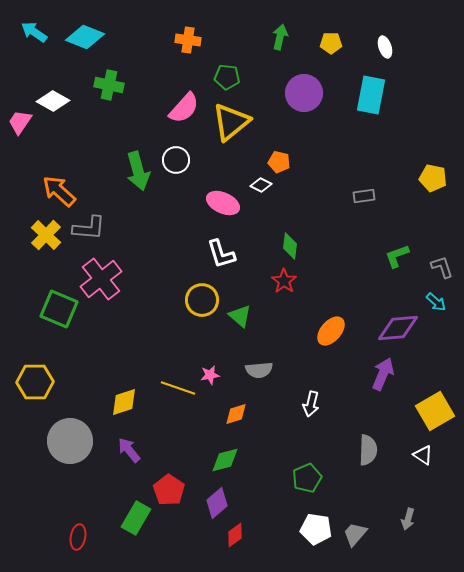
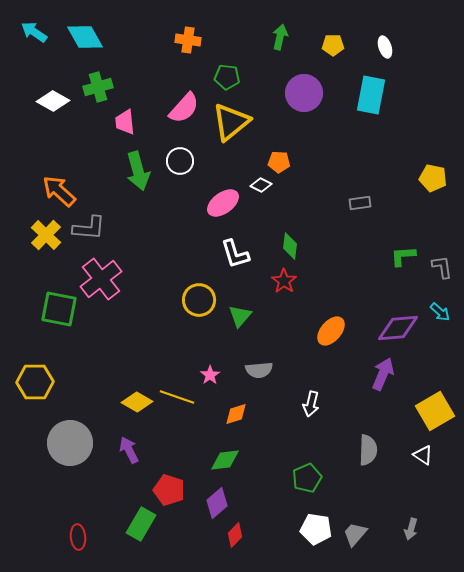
cyan diamond at (85, 37): rotated 39 degrees clockwise
yellow pentagon at (331, 43): moved 2 px right, 2 px down
green cross at (109, 85): moved 11 px left, 2 px down; rotated 28 degrees counterclockwise
pink trapezoid at (20, 122): moved 105 px right; rotated 40 degrees counterclockwise
white circle at (176, 160): moved 4 px right, 1 px down
orange pentagon at (279, 162): rotated 10 degrees counterclockwise
gray rectangle at (364, 196): moved 4 px left, 7 px down
pink ellipse at (223, 203): rotated 60 degrees counterclockwise
white L-shape at (221, 254): moved 14 px right
green L-shape at (397, 256): moved 6 px right; rotated 16 degrees clockwise
gray L-shape at (442, 267): rotated 10 degrees clockwise
yellow circle at (202, 300): moved 3 px left
cyan arrow at (436, 302): moved 4 px right, 10 px down
green square at (59, 309): rotated 12 degrees counterclockwise
green triangle at (240, 316): rotated 30 degrees clockwise
pink star at (210, 375): rotated 24 degrees counterclockwise
yellow line at (178, 388): moved 1 px left, 9 px down
yellow diamond at (124, 402): moved 13 px right; rotated 48 degrees clockwise
gray circle at (70, 441): moved 2 px down
purple arrow at (129, 450): rotated 12 degrees clockwise
green diamond at (225, 460): rotated 8 degrees clockwise
red pentagon at (169, 490): rotated 16 degrees counterclockwise
green rectangle at (136, 518): moved 5 px right, 6 px down
gray arrow at (408, 519): moved 3 px right, 10 px down
red diamond at (235, 535): rotated 10 degrees counterclockwise
red ellipse at (78, 537): rotated 15 degrees counterclockwise
